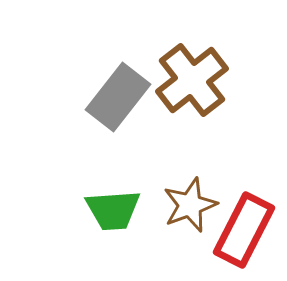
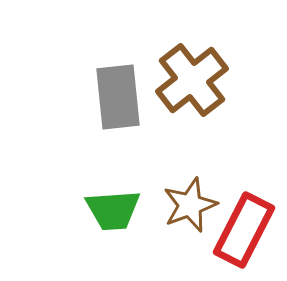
gray rectangle: rotated 44 degrees counterclockwise
